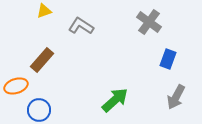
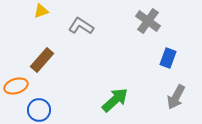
yellow triangle: moved 3 px left
gray cross: moved 1 px left, 1 px up
blue rectangle: moved 1 px up
